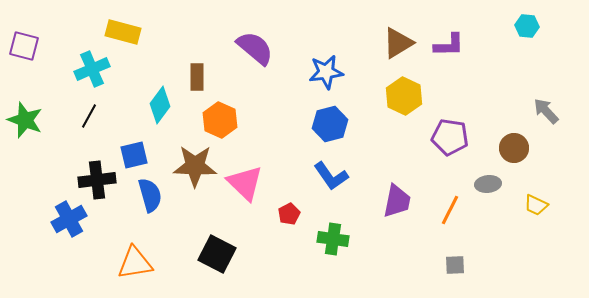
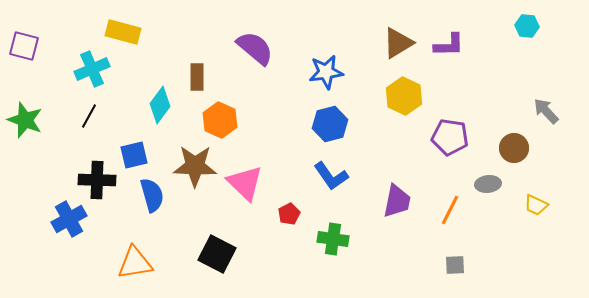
black cross: rotated 9 degrees clockwise
blue semicircle: moved 2 px right
